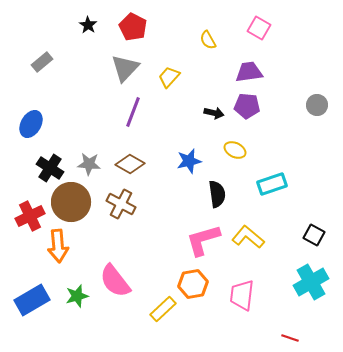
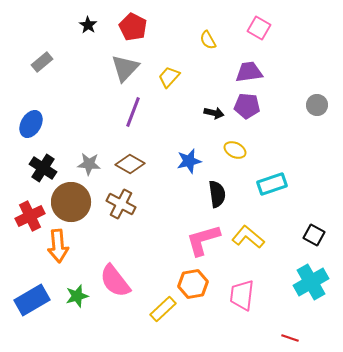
black cross: moved 7 px left
